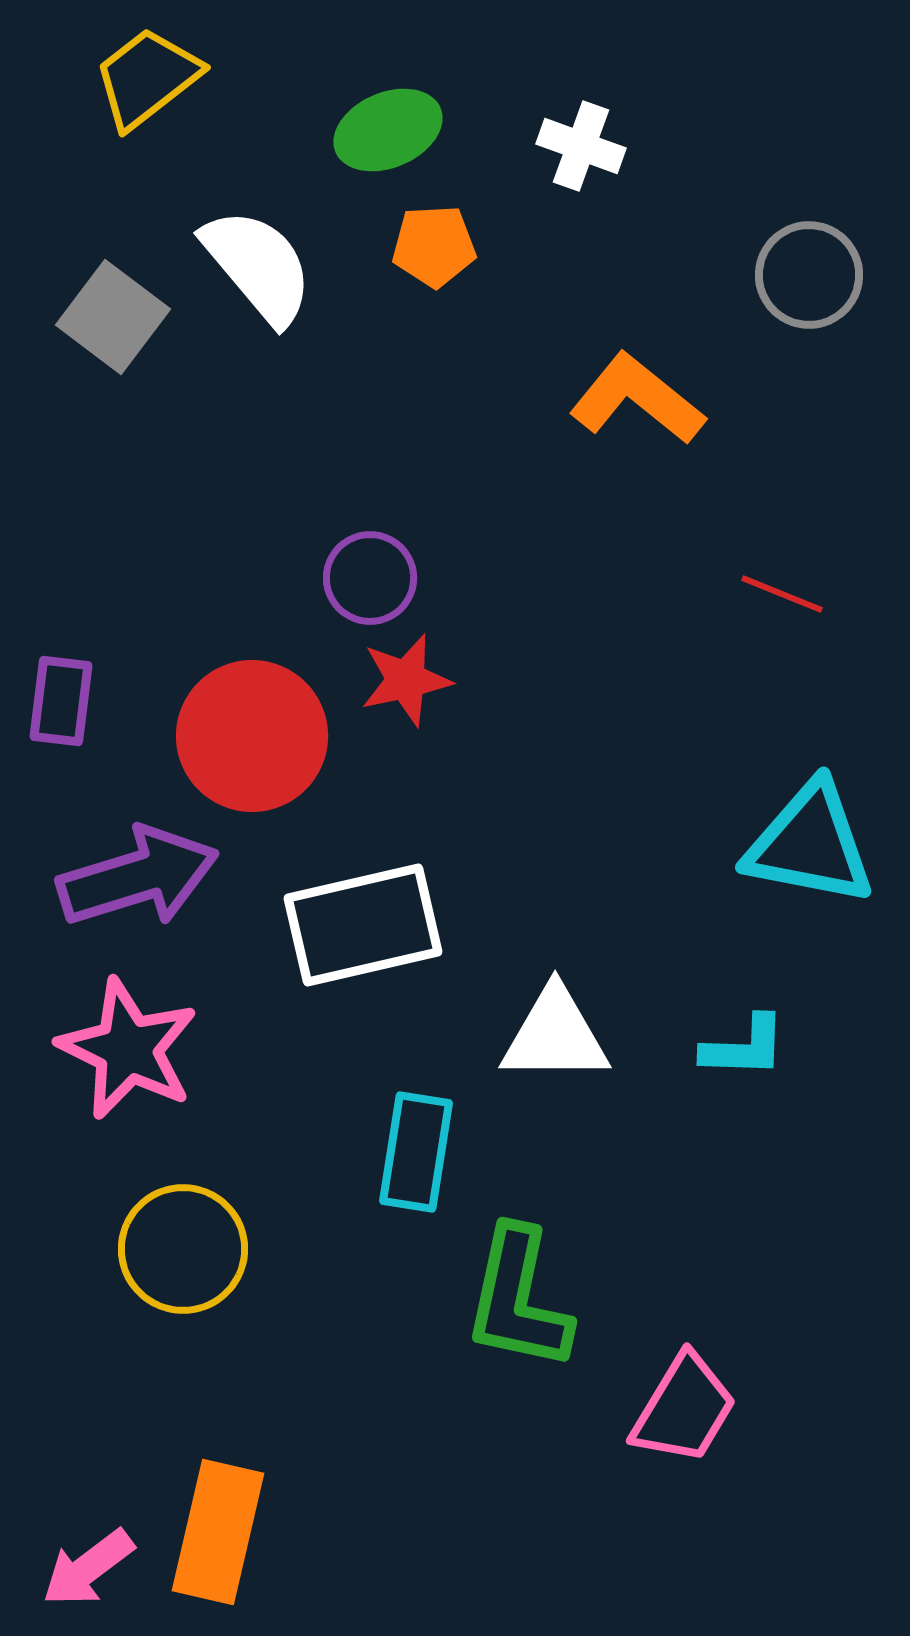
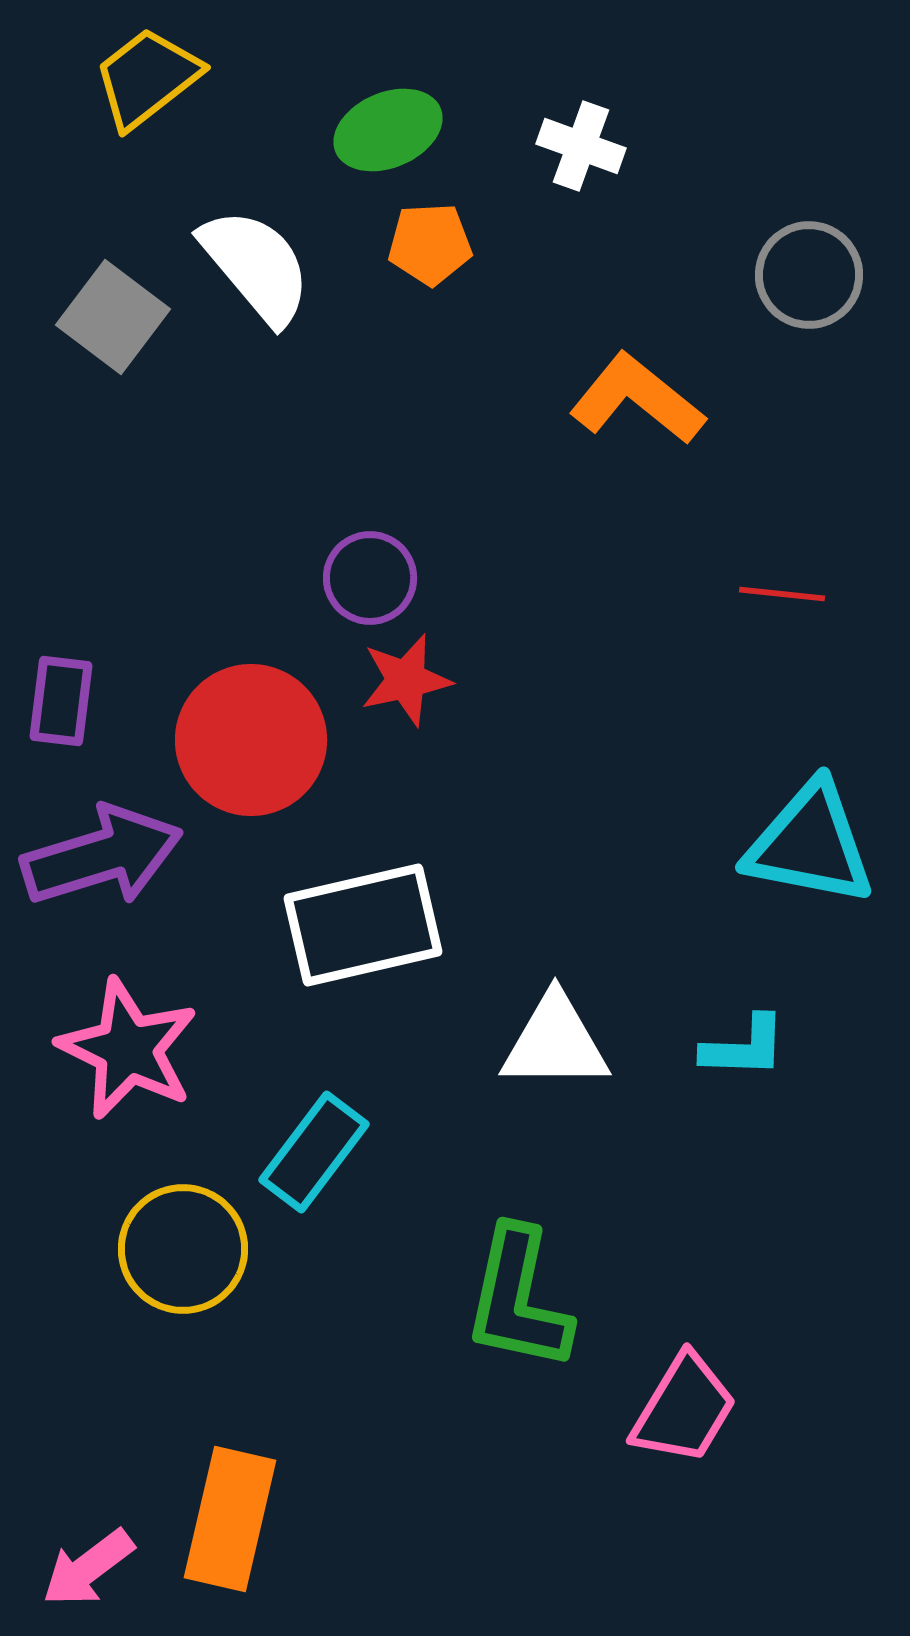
orange pentagon: moved 4 px left, 2 px up
white semicircle: moved 2 px left
red line: rotated 16 degrees counterclockwise
red circle: moved 1 px left, 4 px down
purple arrow: moved 36 px left, 21 px up
white triangle: moved 7 px down
cyan rectangle: moved 102 px left; rotated 28 degrees clockwise
orange rectangle: moved 12 px right, 13 px up
